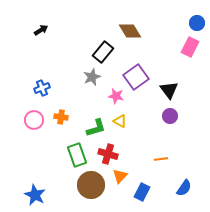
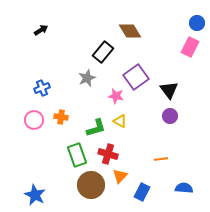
gray star: moved 5 px left, 1 px down
blue semicircle: rotated 120 degrees counterclockwise
